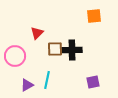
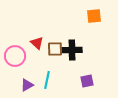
red triangle: moved 10 px down; rotated 32 degrees counterclockwise
purple square: moved 6 px left, 1 px up
